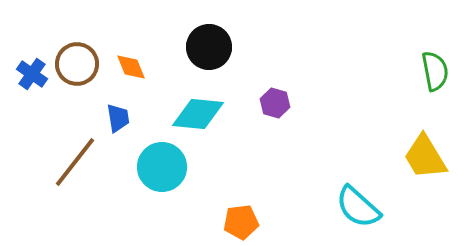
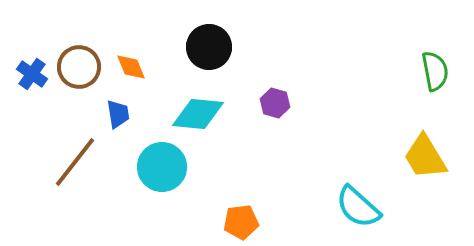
brown circle: moved 2 px right, 3 px down
blue trapezoid: moved 4 px up
